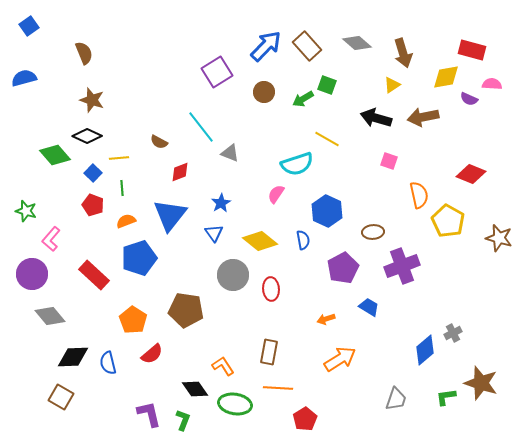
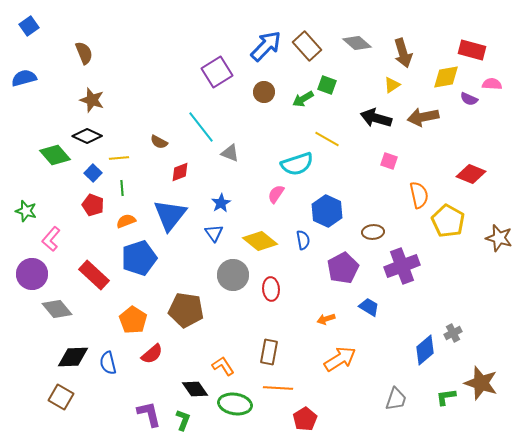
gray diamond at (50, 316): moved 7 px right, 7 px up
